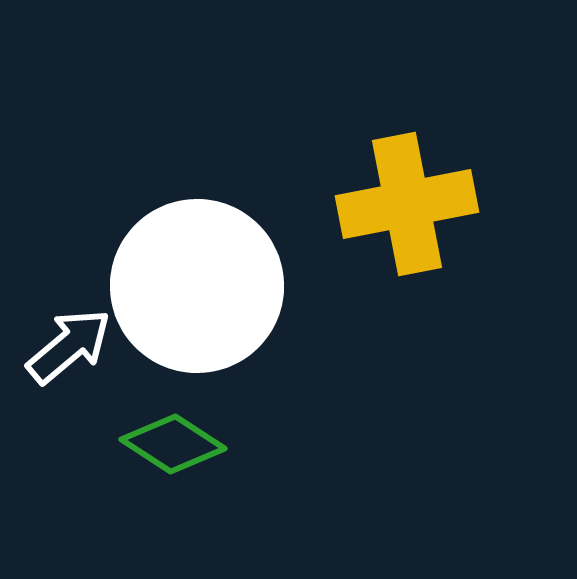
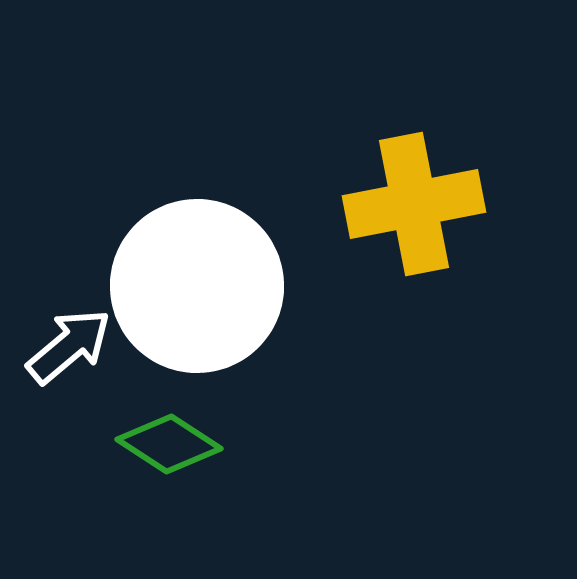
yellow cross: moved 7 px right
green diamond: moved 4 px left
